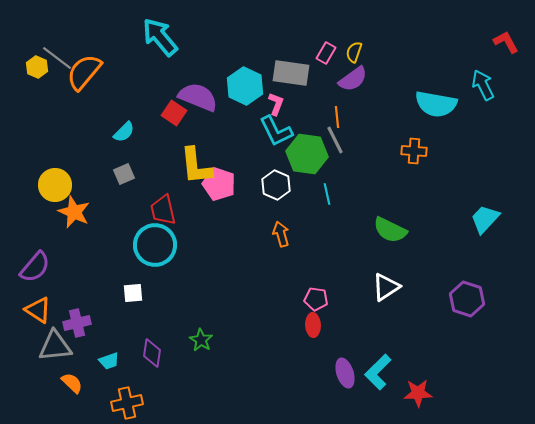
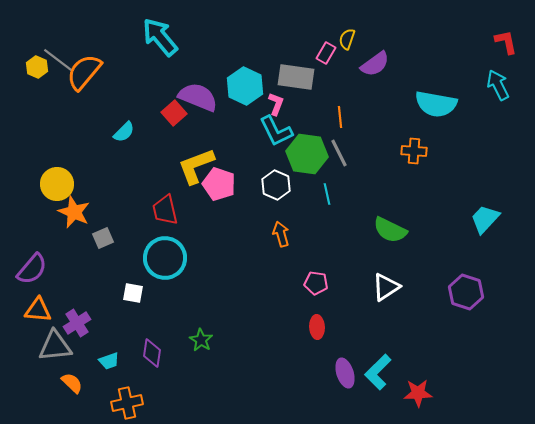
red L-shape at (506, 42): rotated 16 degrees clockwise
yellow semicircle at (354, 52): moved 7 px left, 13 px up
gray line at (57, 58): moved 1 px right, 2 px down
gray rectangle at (291, 73): moved 5 px right, 4 px down
purple semicircle at (353, 79): moved 22 px right, 15 px up
cyan arrow at (483, 85): moved 15 px right
red square at (174, 113): rotated 15 degrees clockwise
orange line at (337, 117): moved 3 px right
gray line at (335, 140): moved 4 px right, 13 px down
yellow L-shape at (196, 166): rotated 75 degrees clockwise
gray square at (124, 174): moved 21 px left, 64 px down
yellow circle at (55, 185): moved 2 px right, 1 px up
red trapezoid at (163, 210): moved 2 px right
cyan circle at (155, 245): moved 10 px right, 13 px down
purple semicircle at (35, 267): moved 3 px left, 2 px down
white square at (133, 293): rotated 15 degrees clockwise
pink pentagon at (316, 299): moved 16 px up
purple hexagon at (467, 299): moved 1 px left, 7 px up
orange triangle at (38, 310): rotated 28 degrees counterclockwise
purple cross at (77, 323): rotated 20 degrees counterclockwise
red ellipse at (313, 325): moved 4 px right, 2 px down
